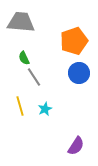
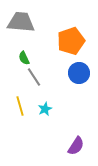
orange pentagon: moved 3 px left
